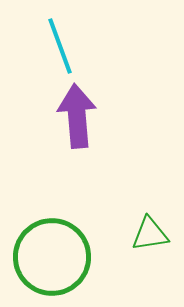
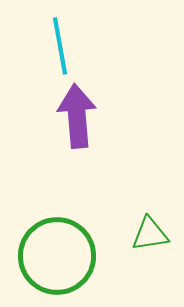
cyan line: rotated 10 degrees clockwise
green circle: moved 5 px right, 1 px up
